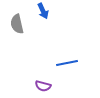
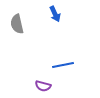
blue arrow: moved 12 px right, 3 px down
blue line: moved 4 px left, 2 px down
